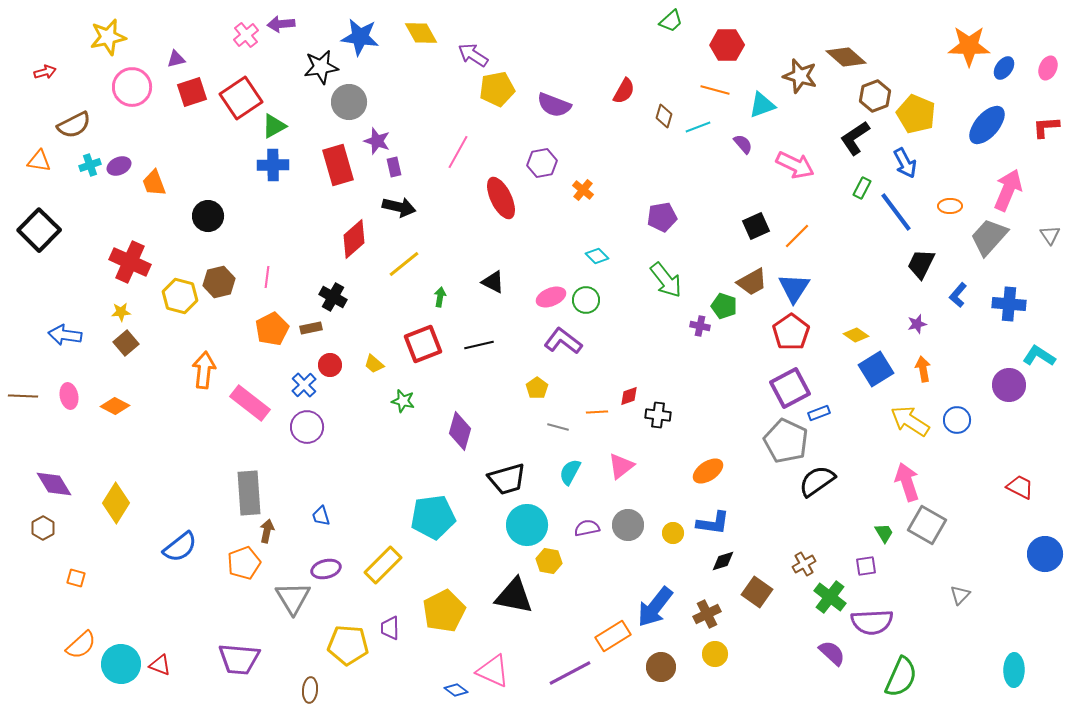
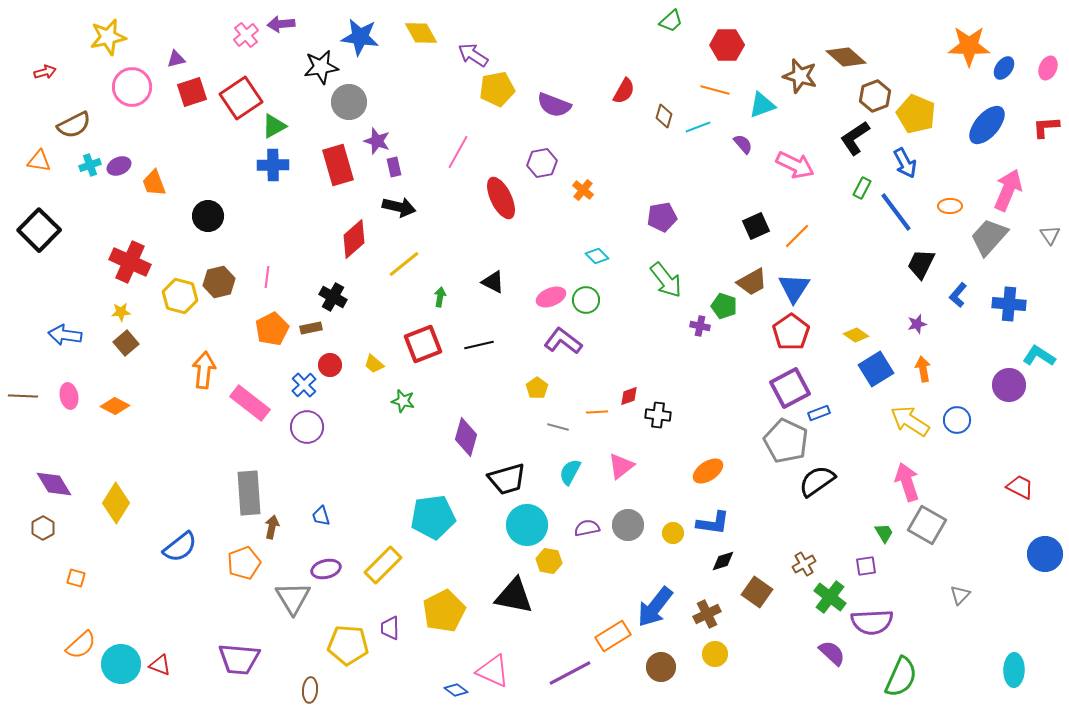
purple diamond at (460, 431): moved 6 px right, 6 px down
brown arrow at (267, 531): moved 5 px right, 4 px up
